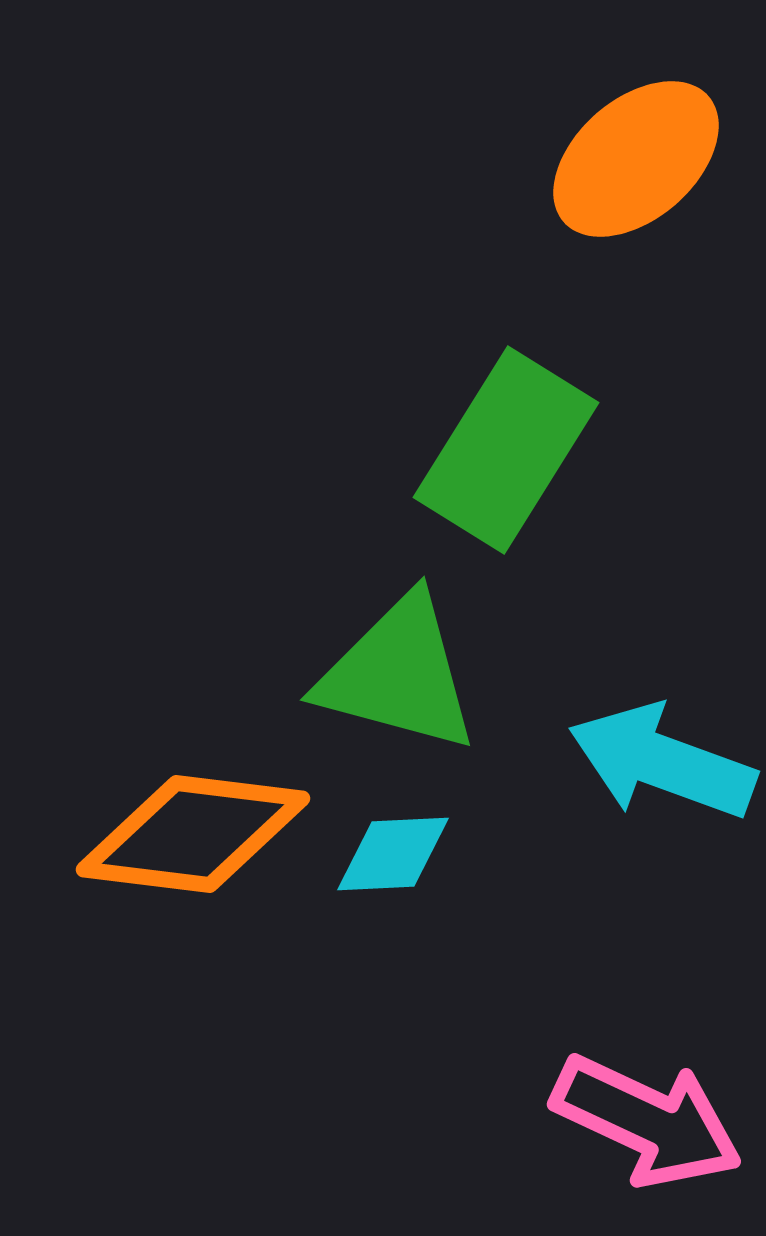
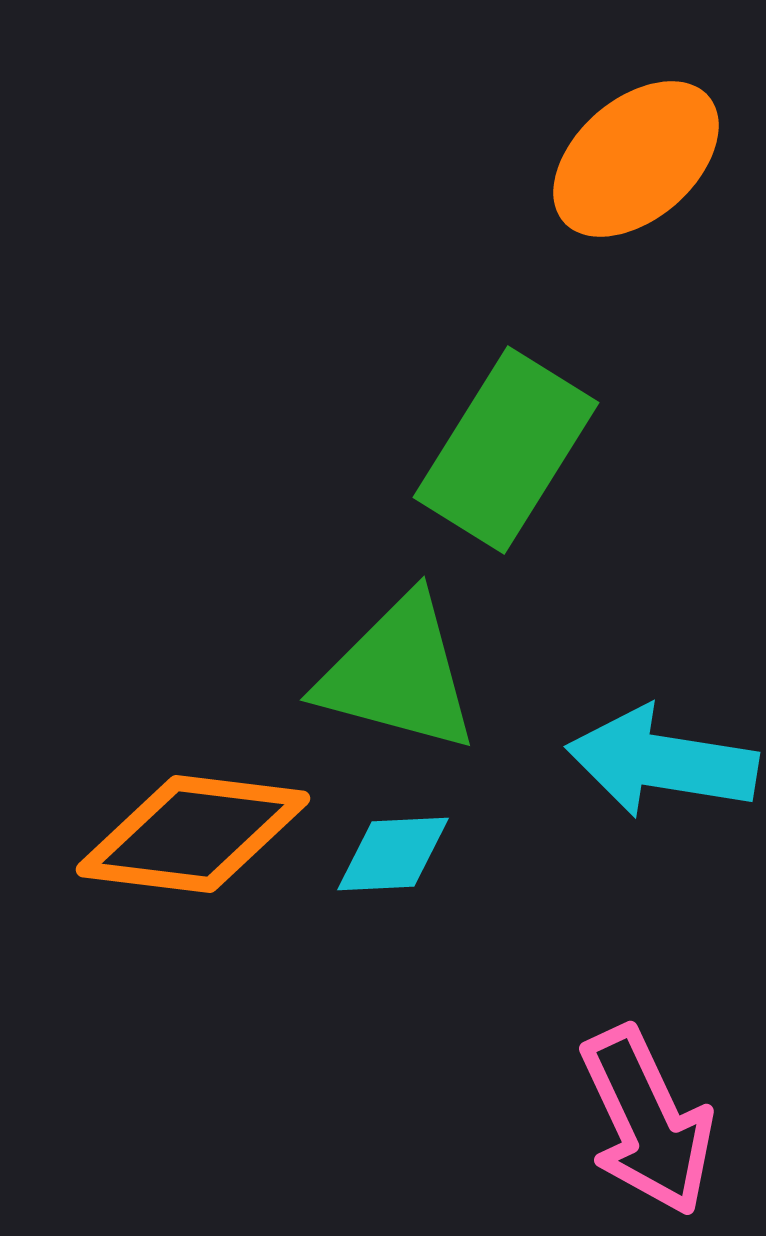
cyan arrow: rotated 11 degrees counterclockwise
pink arrow: rotated 40 degrees clockwise
